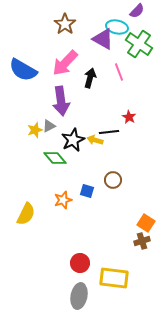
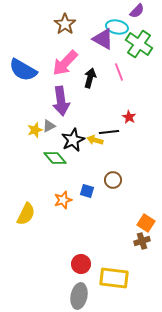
red circle: moved 1 px right, 1 px down
